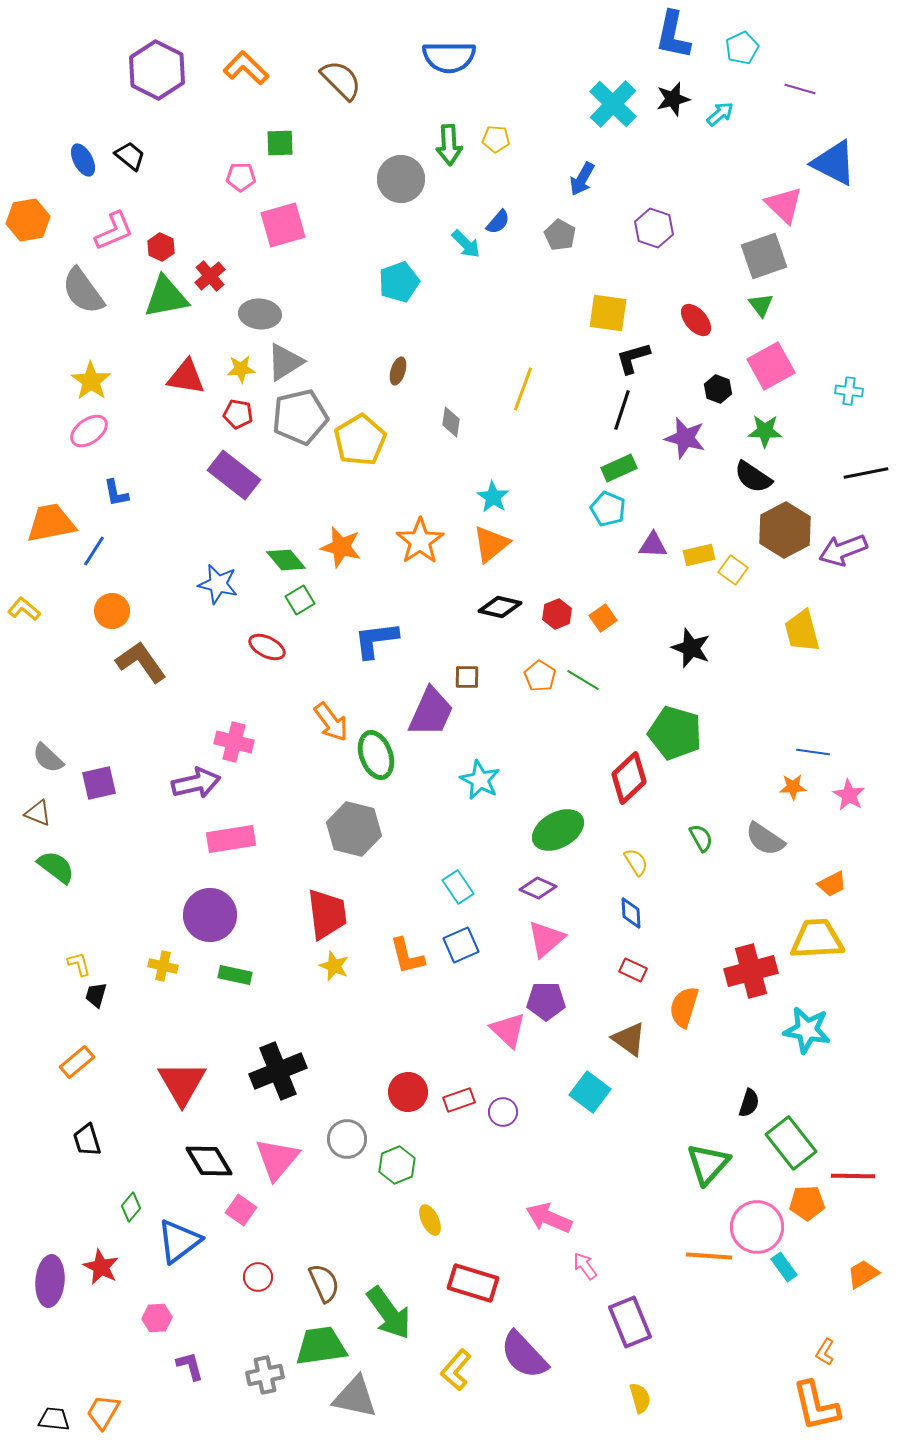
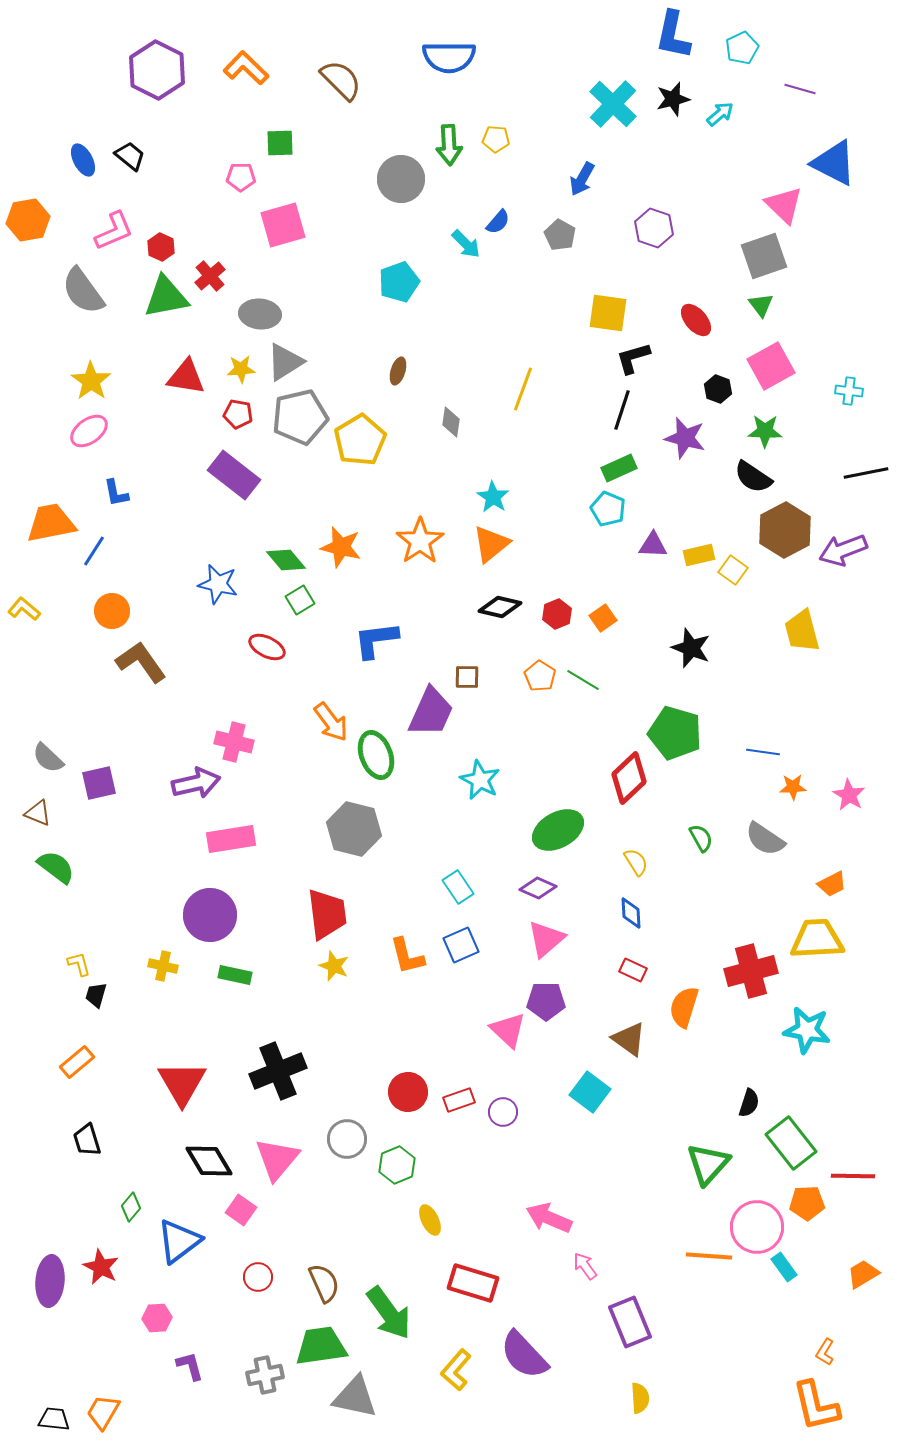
blue line at (813, 752): moved 50 px left
yellow semicircle at (640, 1398): rotated 12 degrees clockwise
